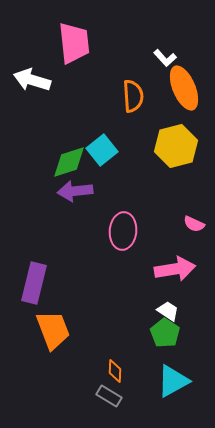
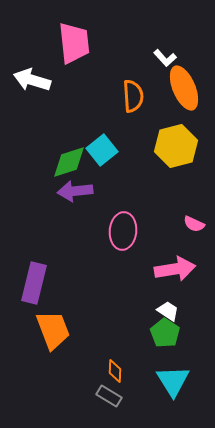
cyan triangle: rotated 33 degrees counterclockwise
